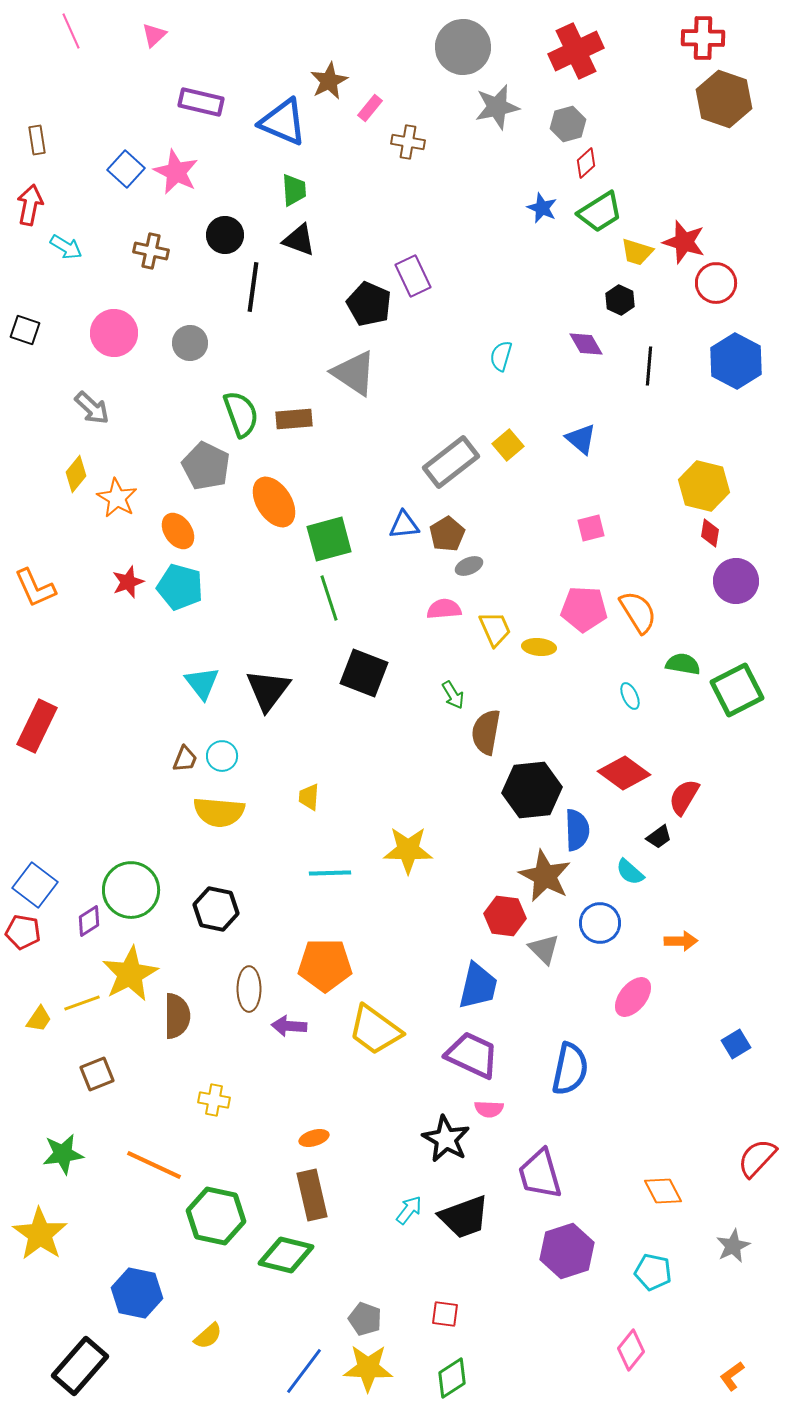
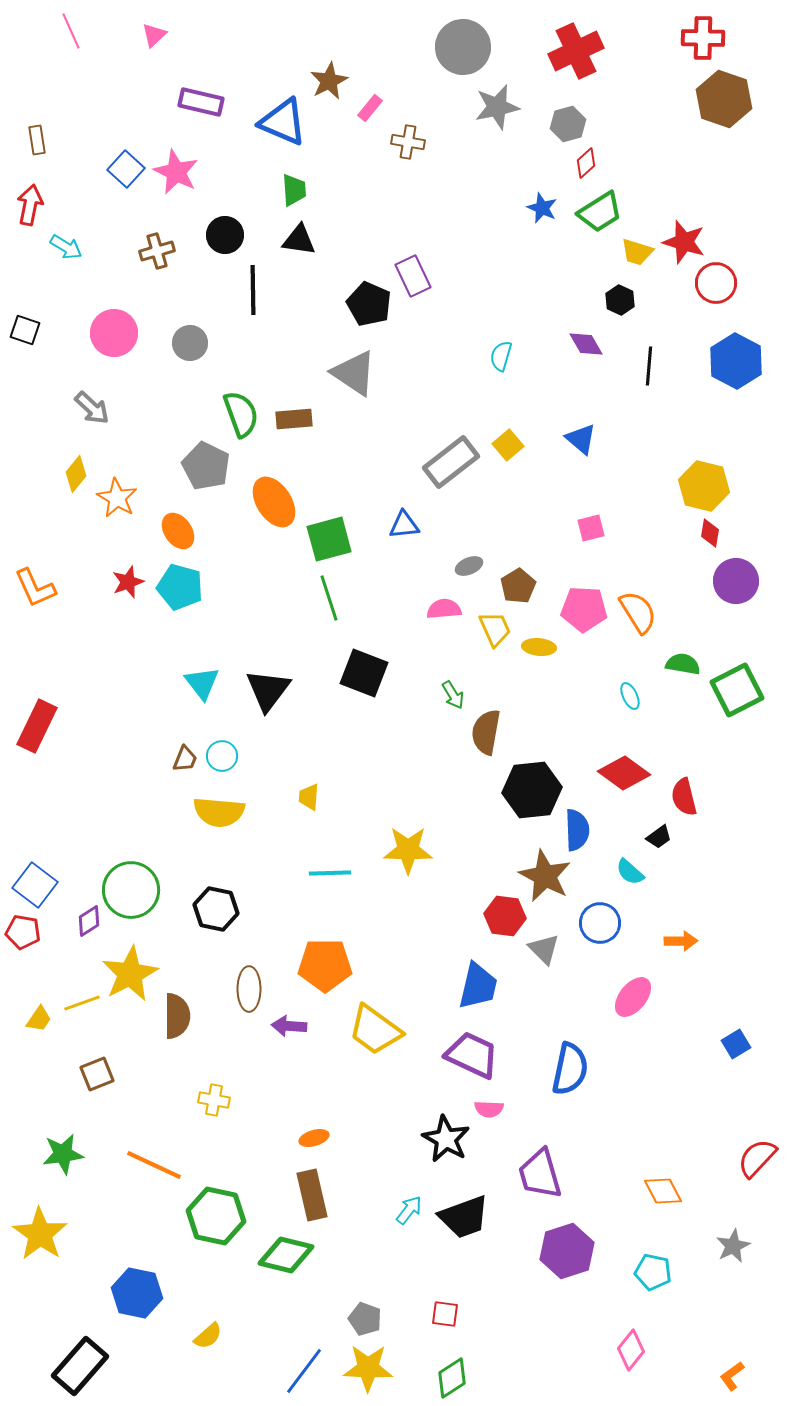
black triangle at (299, 240): rotated 12 degrees counterclockwise
brown cross at (151, 251): moved 6 px right; rotated 28 degrees counterclockwise
black line at (253, 287): moved 3 px down; rotated 9 degrees counterclockwise
brown pentagon at (447, 534): moved 71 px right, 52 px down
red semicircle at (684, 797): rotated 45 degrees counterclockwise
